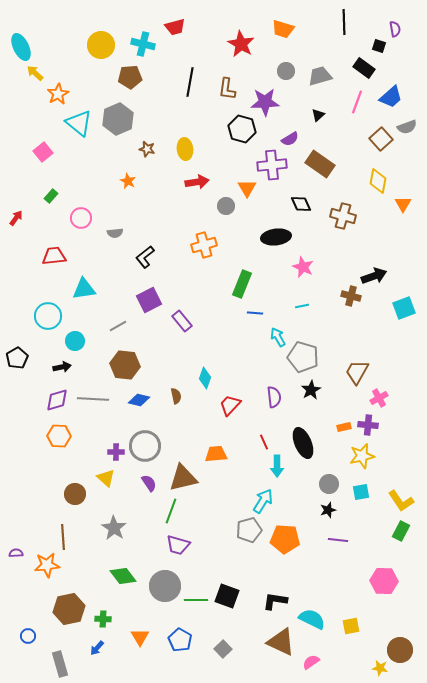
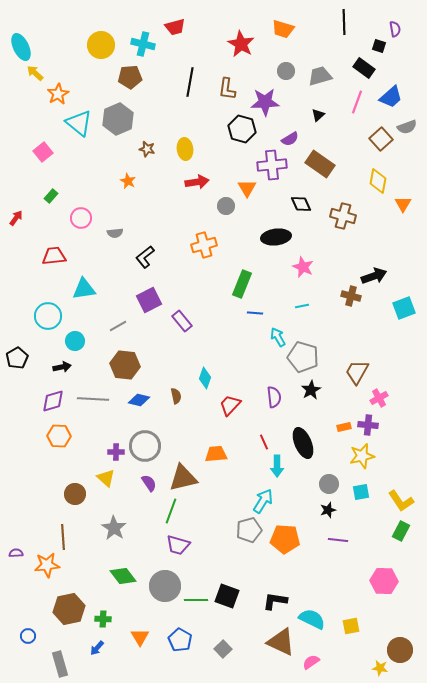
purple diamond at (57, 400): moved 4 px left, 1 px down
